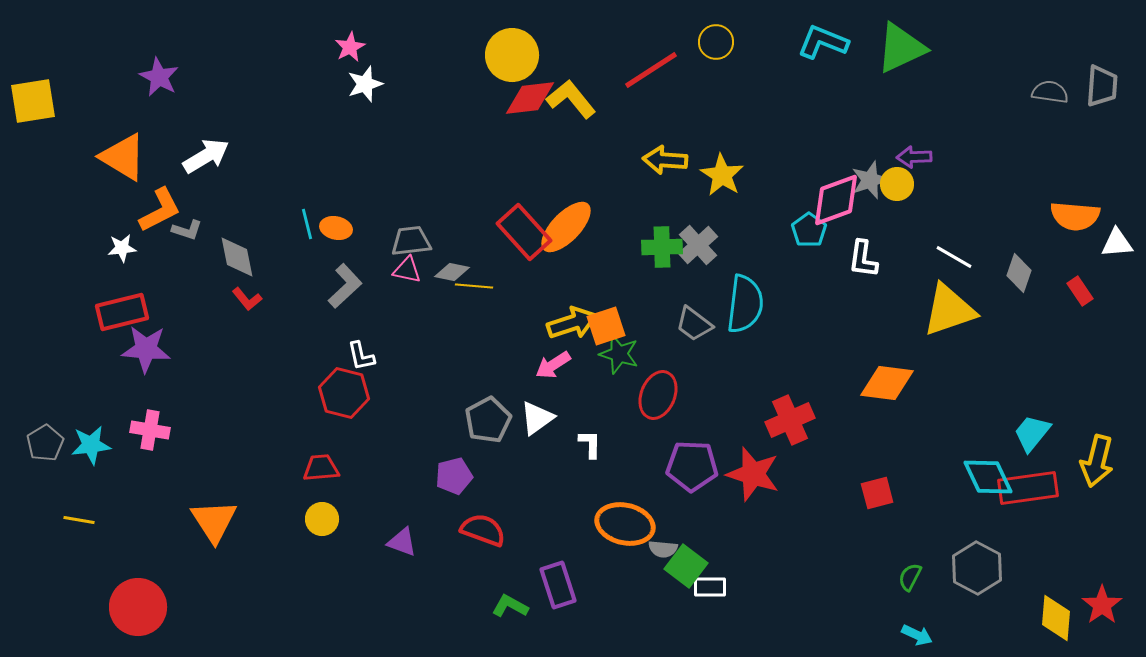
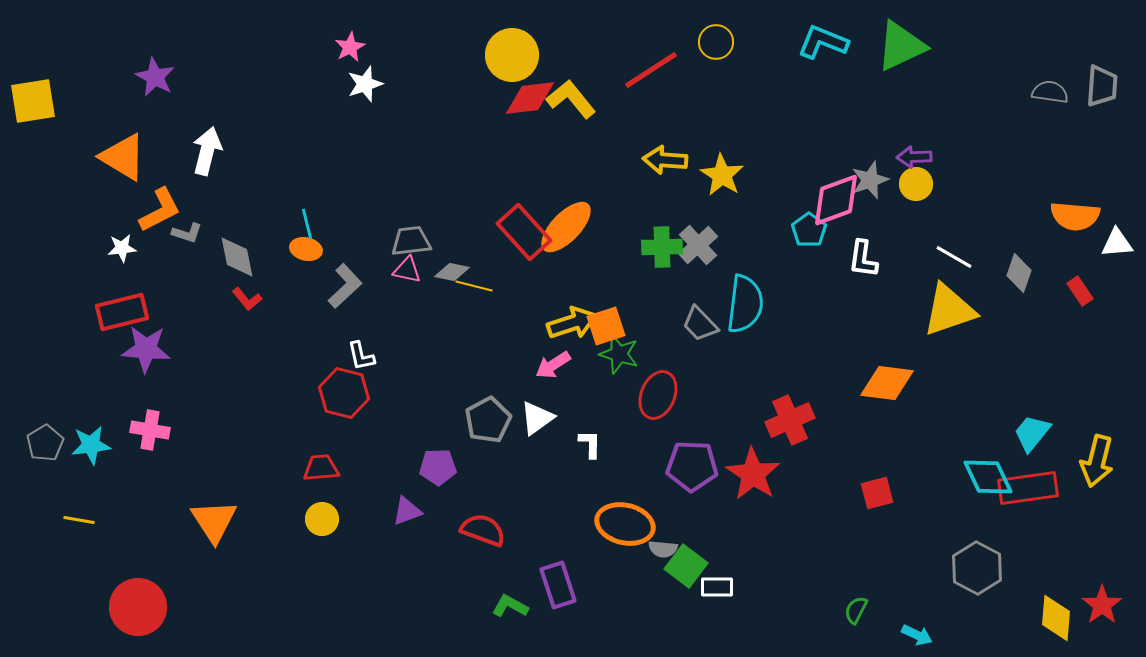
green triangle at (901, 48): moved 2 px up
purple star at (159, 77): moved 4 px left
white arrow at (206, 156): moved 1 px right, 5 px up; rotated 45 degrees counterclockwise
yellow circle at (897, 184): moved 19 px right
orange ellipse at (336, 228): moved 30 px left, 21 px down
gray L-shape at (187, 230): moved 3 px down
yellow line at (474, 286): rotated 9 degrees clockwise
gray trapezoid at (694, 324): moved 6 px right; rotated 9 degrees clockwise
red star at (753, 474): rotated 16 degrees clockwise
purple pentagon at (454, 476): moved 16 px left, 9 px up; rotated 12 degrees clockwise
purple triangle at (402, 542): moved 5 px right, 31 px up; rotated 40 degrees counterclockwise
green semicircle at (910, 577): moved 54 px left, 33 px down
white rectangle at (710, 587): moved 7 px right
